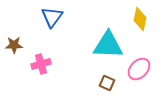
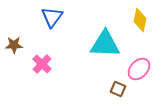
yellow diamond: moved 1 px down
cyan triangle: moved 3 px left, 1 px up
pink cross: moved 1 px right; rotated 30 degrees counterclockwise
brown square: moved 11 px right, 6 px down
